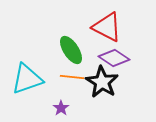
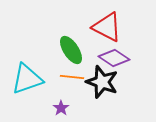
black star: rotated 12 degrees counterclockwise
